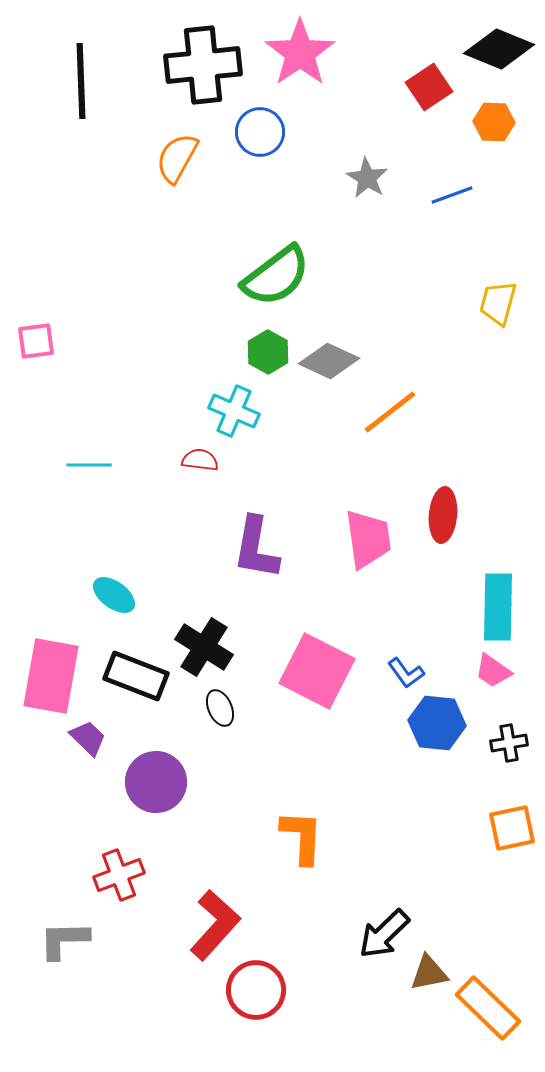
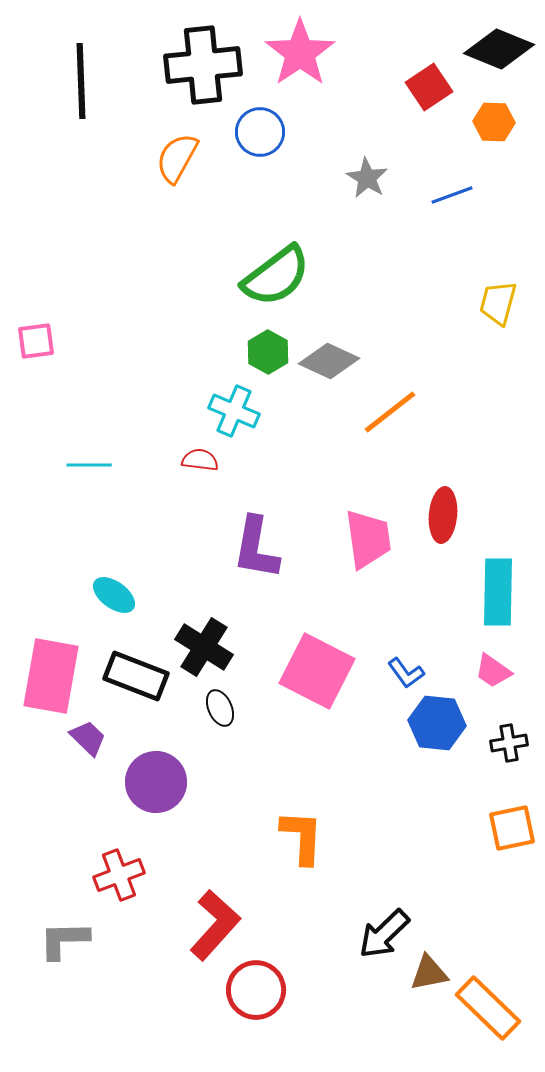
cyan rectangle at (498, 607): moved 15 px up
